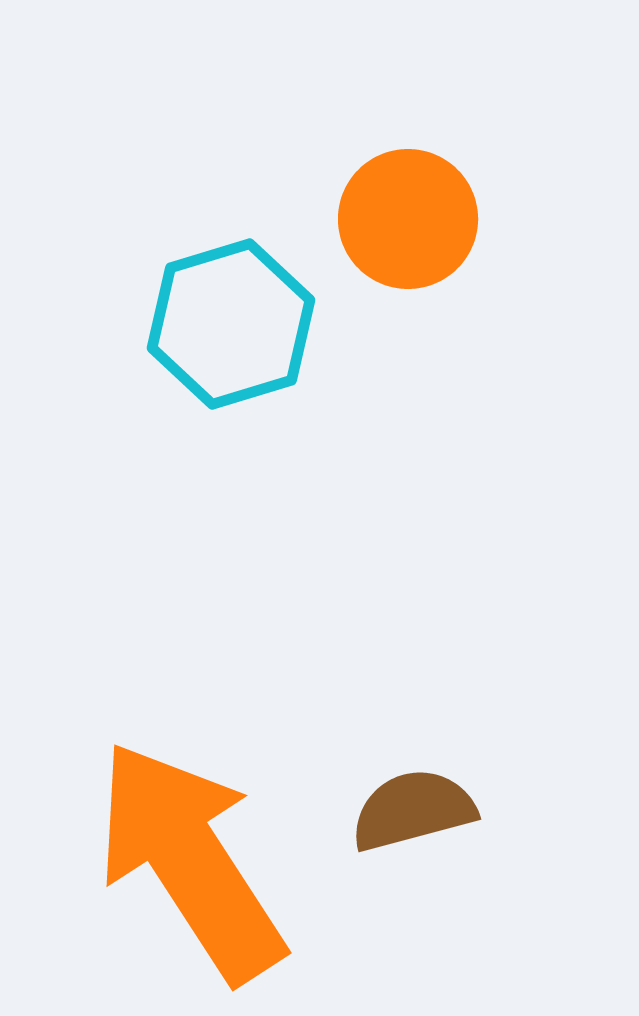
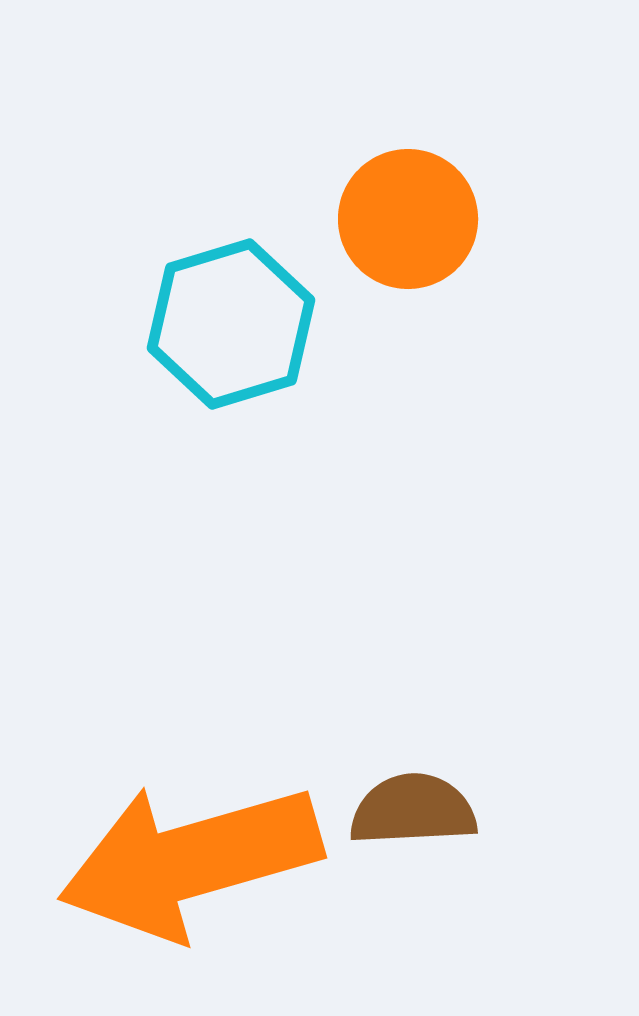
brown semicircle: rotated 12 degrees clockwise
orange arrow: rotated 73 degrees counterclockwise
